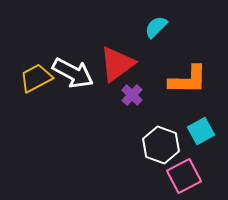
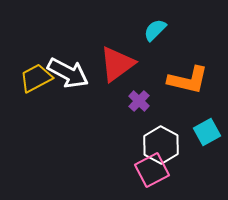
cyan semicircle: moved 1 px left, 3 px down
white arrow: moved 5 px left
orange L-shape: rotated 12 degrees clockwise
purple cross: moved 7 px right, 6 px down
cyan square: moved 6 px right, 1 px down
white hexagon: rotated 9 degrees clockwise
pink square: moved 32 px left, 6 px up
